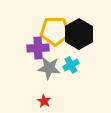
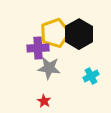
yellow pentagon: moved 2 px down; rotated 20 degrees counterclockwise
cyan cross: moved 20 px right, 11 px down
